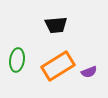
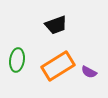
black trapezoid: rotated 15 degrees counterclockwise
purple semicircle: rotated 49 degrees clockwise
